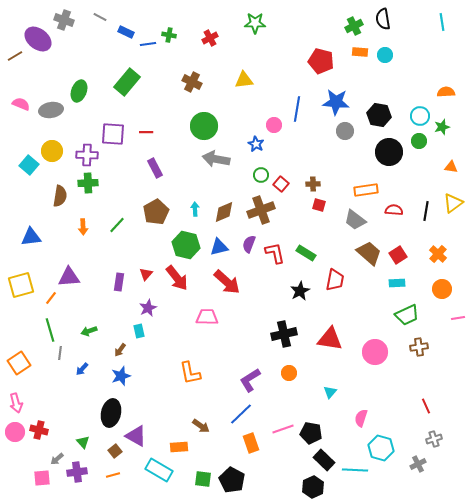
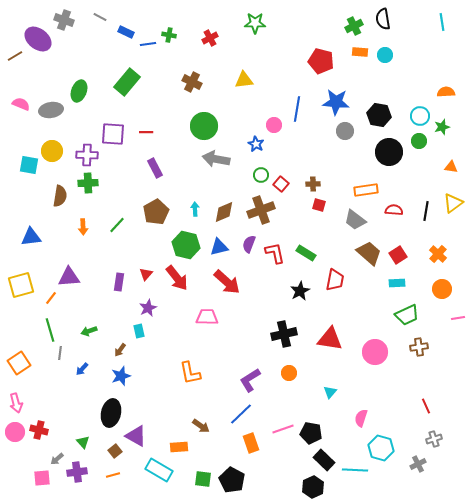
cyan square at (29, 165): rotated 30 degrees counterclockwise
